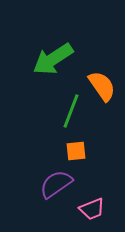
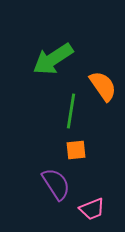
orange semicircle: moved 1 px right
green line: rotated 12 degrees counterclockwise
orange square: moved 1 px up
purple semicircle: rotated 92 degrees clockwise
